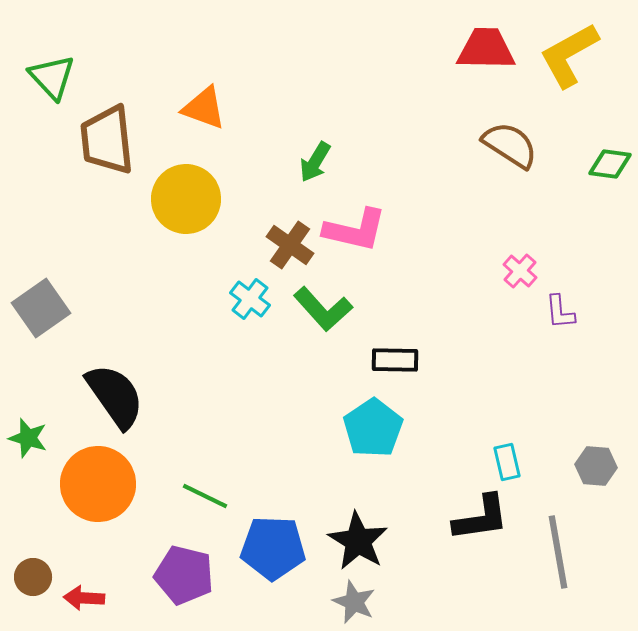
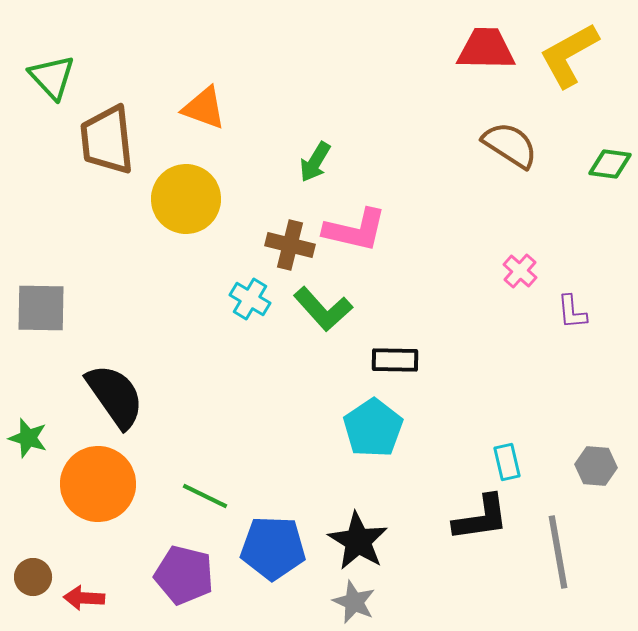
brown cross: rotated 21 degrees counterclockwise
cyan cross: rotated 6 degrees counterclockwise
gray square: rotated 36 degrees clockwise
purple L-shape: moved 12 px right
